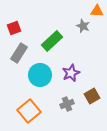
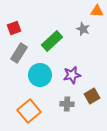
gray star: moved 3 px down
purple star: moved 1 px right, 2 px down; rotated 12 degrees clockwise
gray cross: rotated 24 degrees clockwise
